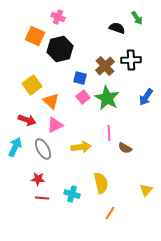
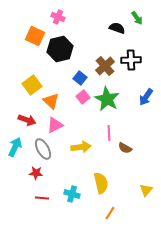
blue square: rotated 24 degrees clockwise
green star: moved 1 px down
red star: moved 2 px left, 6 px up
